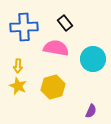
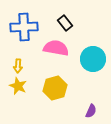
yellow hexagon: moved 2 px right, 1 px down
